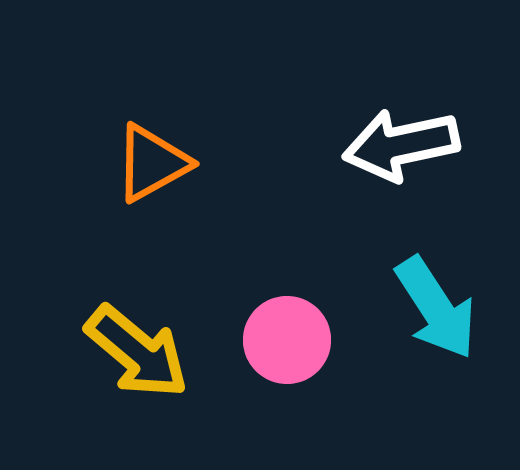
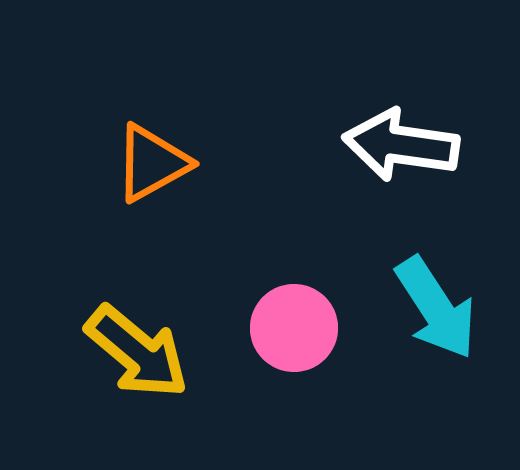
white arrow: rotated 20 degrees clockwise
pink circle: moved 7 px right, 12 px up
